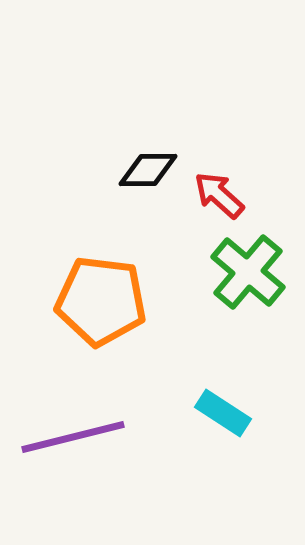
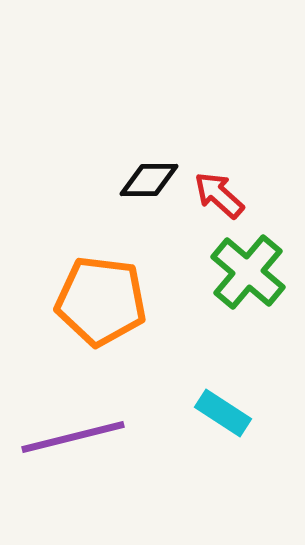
black diamond: moved 1 px right, 10 px down
